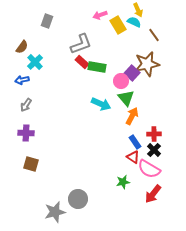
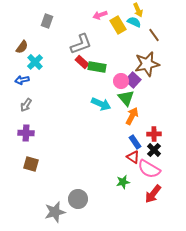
purple square: moved 1 px right, 7 px down
